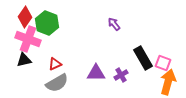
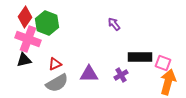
black rectangle: moved 3 px left, 1 px up; rotated 60 degrees counterclockwise
purple triangle: moved 7 px left, 1 px down
